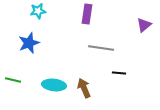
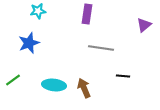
black line: moved 4 px right, 3 px down
green line: rotated 49 degrees counterclockwise
